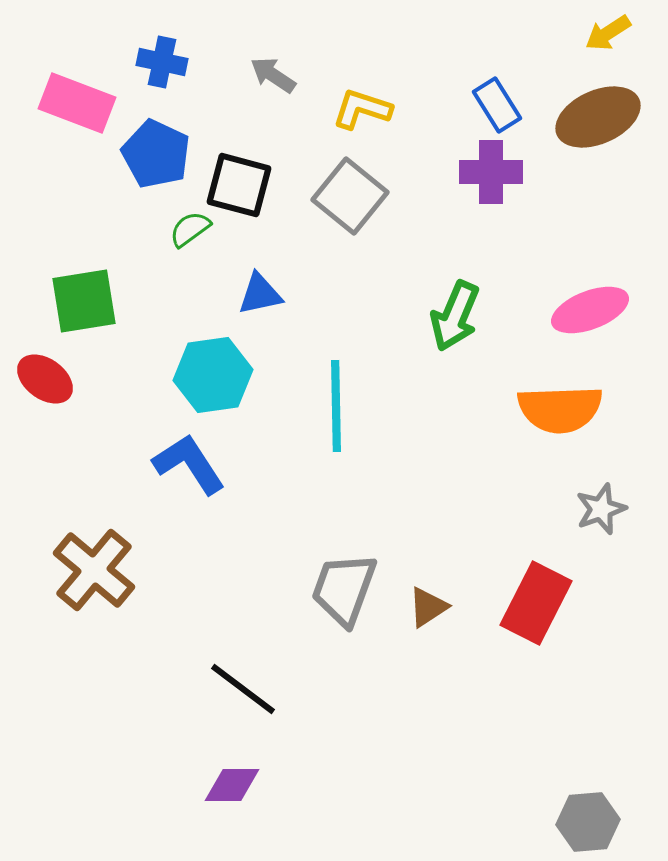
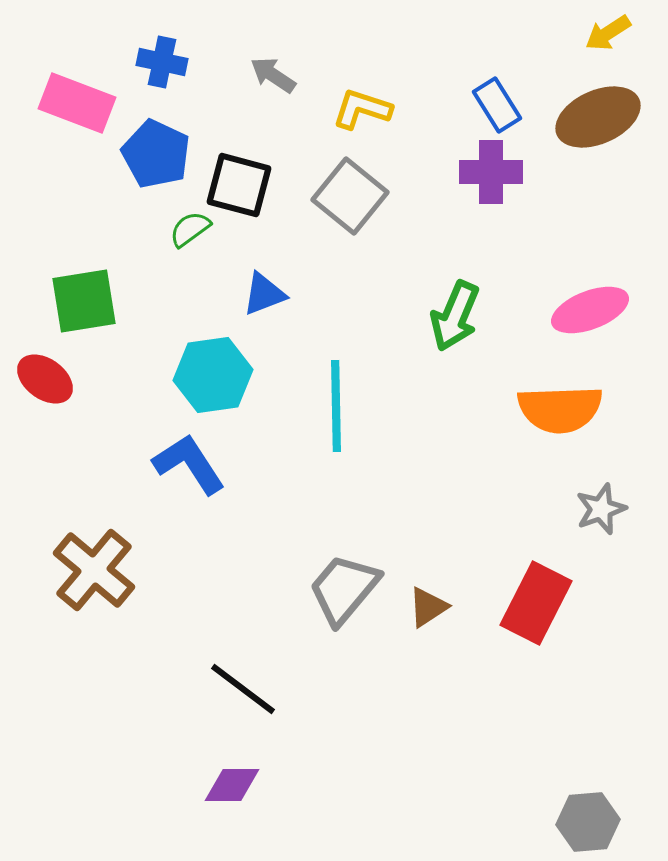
blue triangle: moved 4 px right; rotated 9 degrees counterclockwise
gray trapezoid: rotated 20 degrees clockwise
